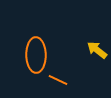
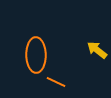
orange line: moved 2 px left, 2 px down
